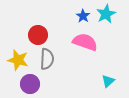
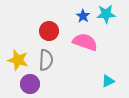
cyan star: rotated 24 degrees clockwise
red circle: moved 11 px right, 4 px up
gray semicircle: moved 1 px left, 1 px down
cyan triangle: rotated 16 degrees clockwise
